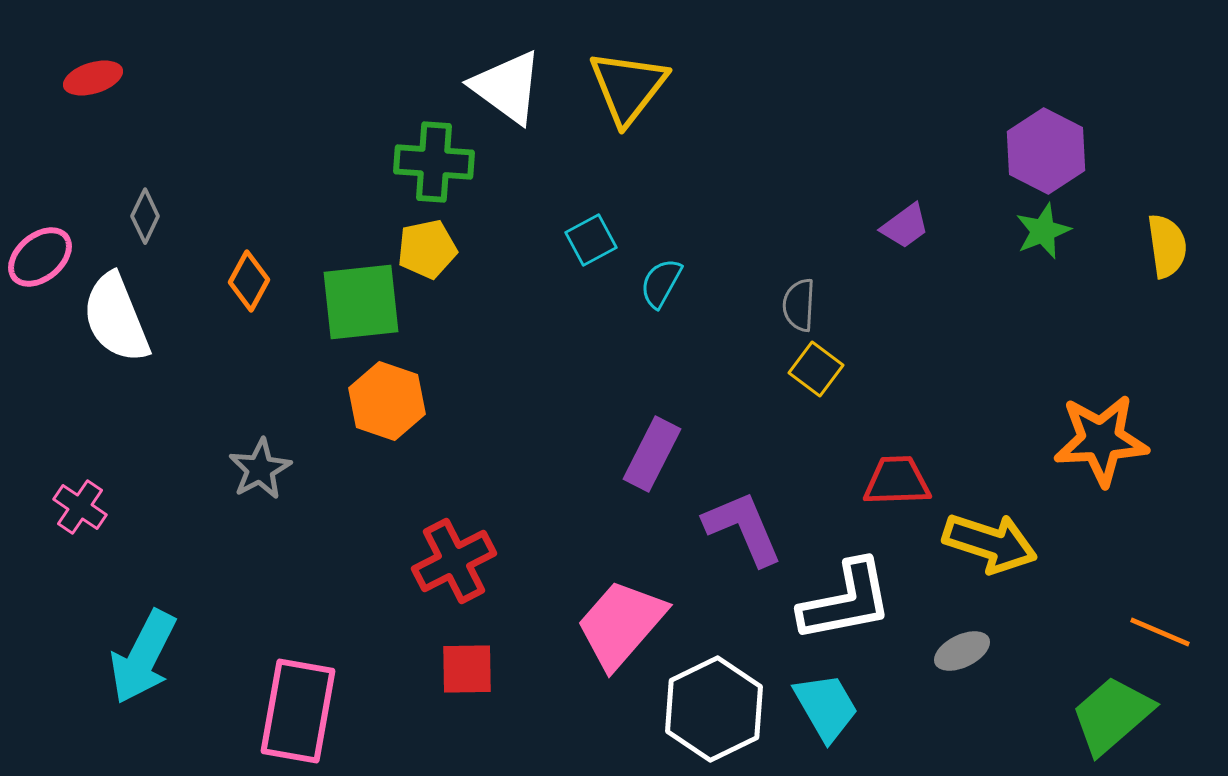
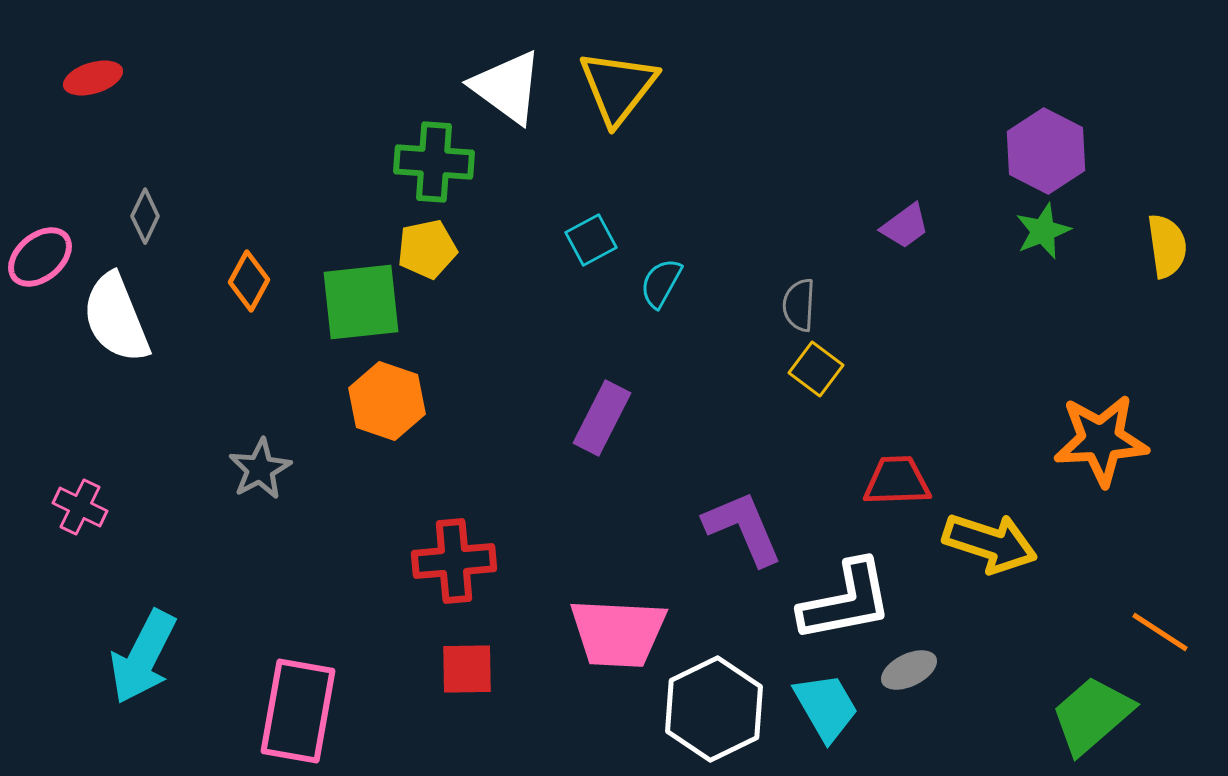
yellow triangle: moved 10 px left
purple rectangle: moved 50 px left, 36 px up
pink cross: rotated 8 degrees counterclockwise
red cross: rotated 22 degrees clockwise
pink trapezoid: moved 3 px left, 9 px down; rotated 128 degrees counterclockwise
orange line: rotated 10 degrees clockwise
gray ellipse: moved 53 px left, 19 px down
green trapezoid: moved 20 px left
